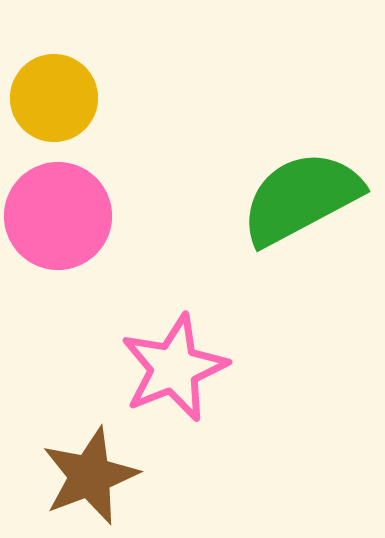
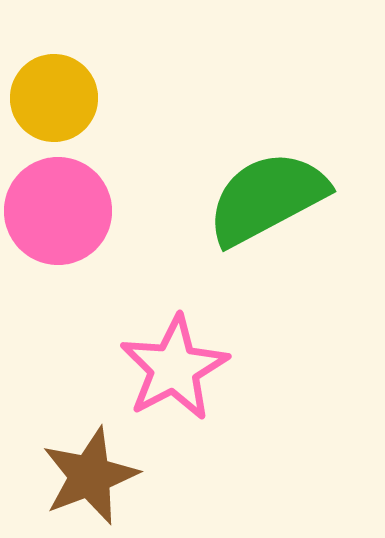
green semicircle: moved 34 px left
pink circle: moved 5 px up
pink star: rotated 6 degrees counterclockwise
